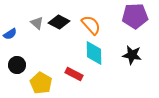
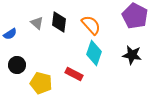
purple pentagon: rotated 30 degrees clockwise
black diamond: rotated 70 degrees clockwise
cyan diamond: rotated 20 degrees clockwise
yellow pentagon: rotated 15 degrees counterclockwise
